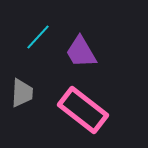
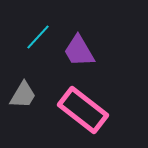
purple trapezoid: moved 2 px left, 1 px up
gray trapezoid: moved 1 px right, 2 px down; rotated 28 degrees clockwise
